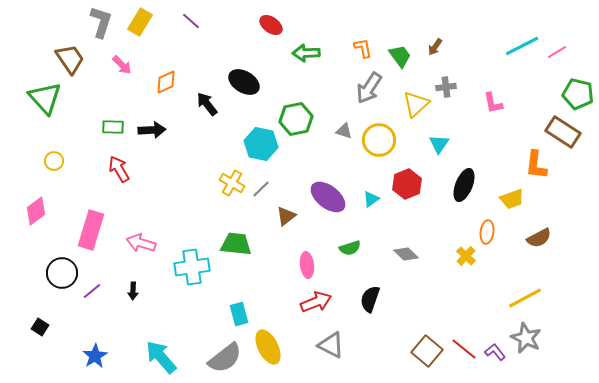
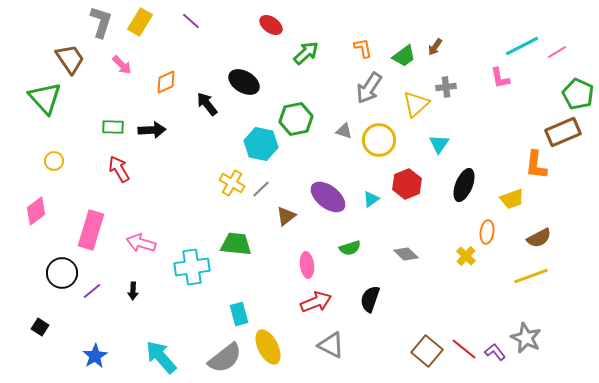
green arrow at (306, 53): rotated 140 degrees clockwise
green trapezoid at (400, 56): moved 4 px right; rotated 90 degrees clockwise
green pentagon at (578, 94): rotated 12 degrees clockwise
pink L-shape at (493, 103): moved 7 px right, 25 px up
brown rectangle at (563, 132): rotated 56 degrees counterclockwise
yellow line at (525, 298): moved 6 px right, 22 px up; rotated 8 degrees clockwise
